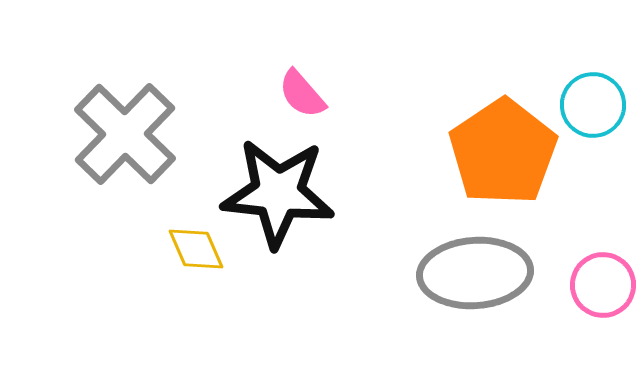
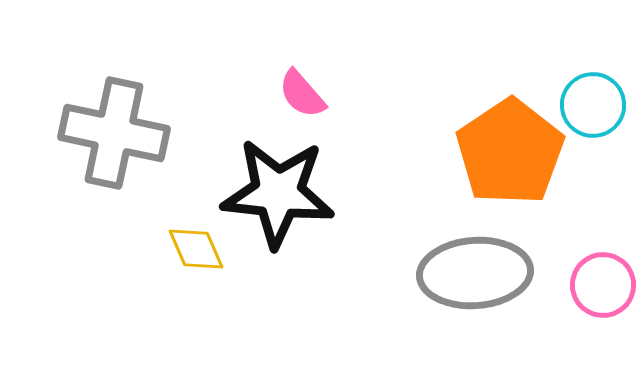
gray cross: moved 11 px left, 1 px up; rotated 32 degrees counterclockwise
orange pentagon: moved 7 px right
